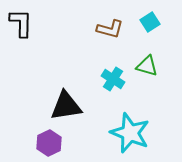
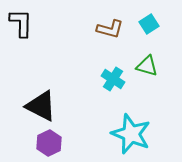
cyan square: moved 1 px left, 2 px down
black triangle: moved 25 px left; rotated 36 degrees clockwise
cyan star: moved 1 px right, 1 px down
